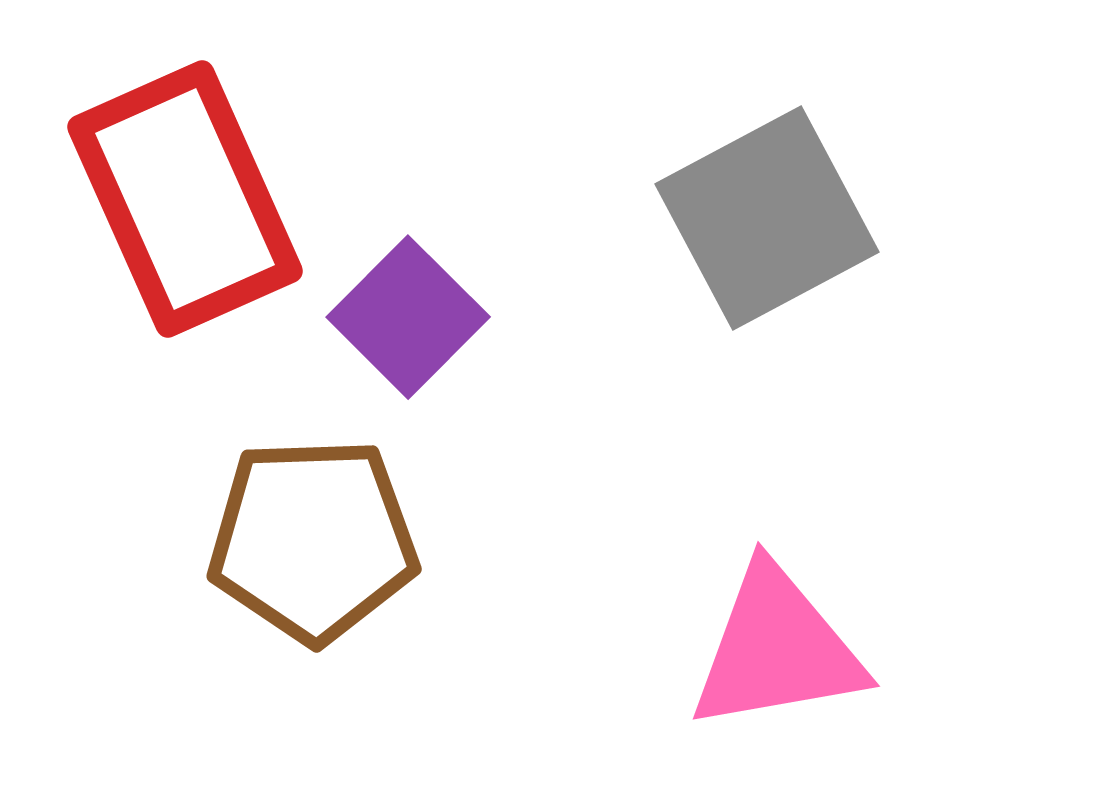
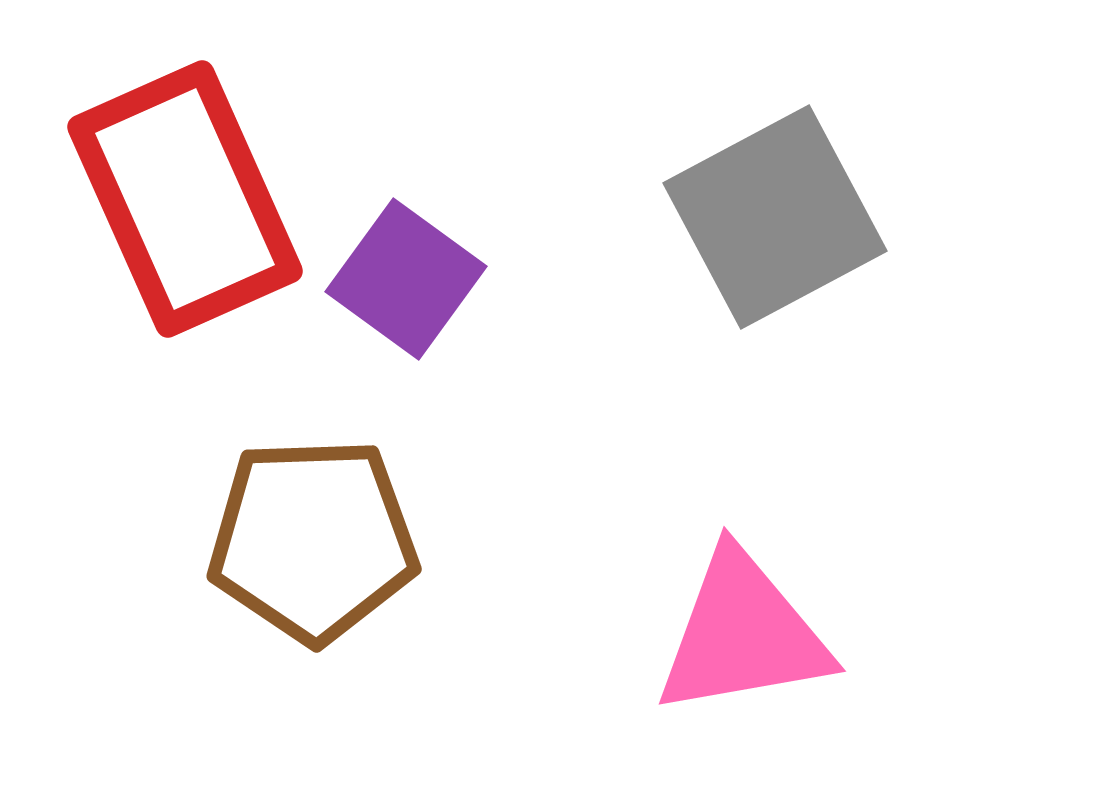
gray square: moved 8 px right, 1 px up
purple square: moved 2 px left, 38 px up; rotated 9 degrees counterclockwise
pink triangle: moved 34 px left, 15 px up
